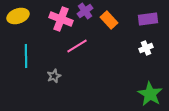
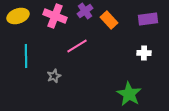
pink cross: moved 6 px left, 3 px up
white cross: moved 2 px left, 5 px down; rotated 24 degrees clockwise
green star: moved 21 px left
